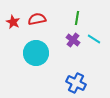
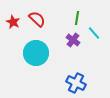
red semicircle: rotated 54 degrees clockwise
cyan line: moved 6 px up; rotated 16 degrees clockwise
